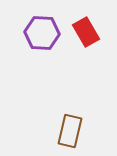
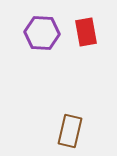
red rectangle: rotated 20 degrees clockwise
